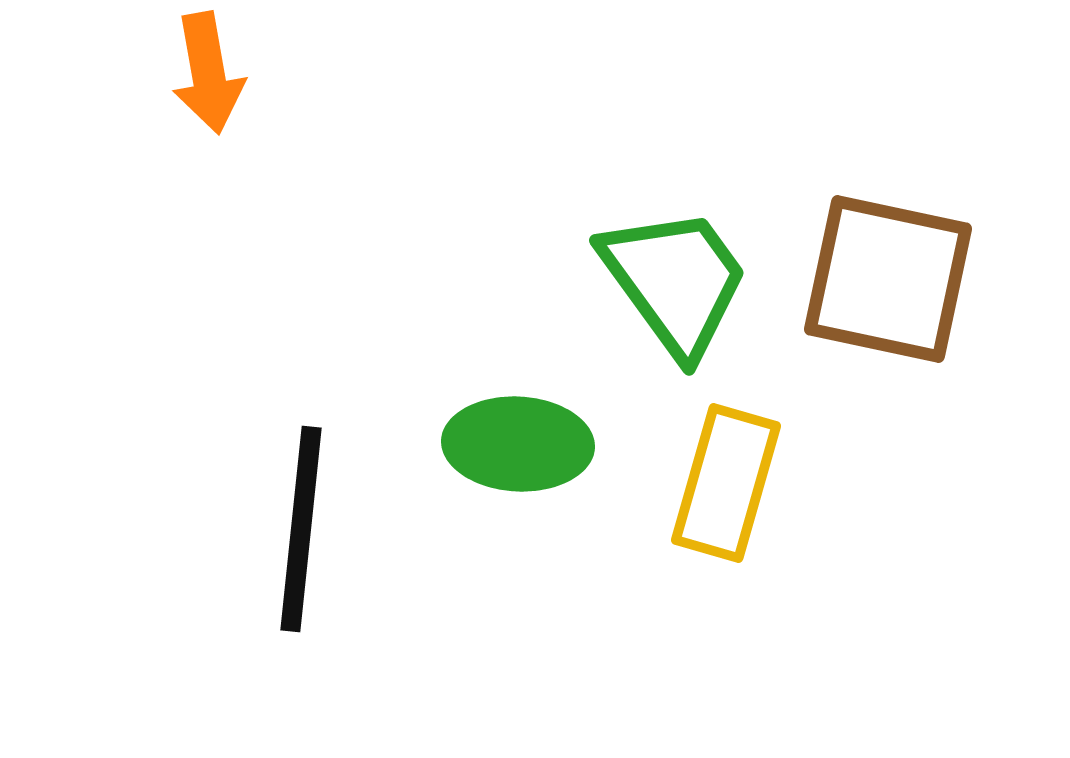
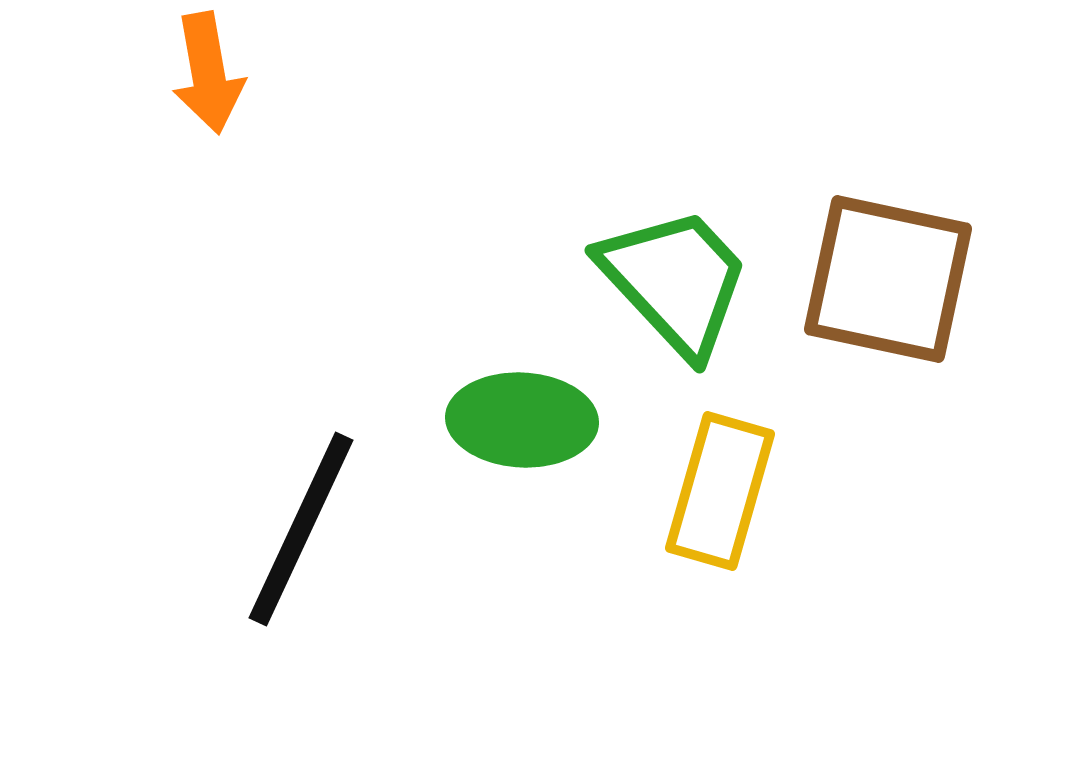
green trapezoid: rotated 7 degrees counterclockwise
green ellipse: moved 4 px right, 24 px up
yellow rectangle: moved 6 px left, 8 px down
black line: rotated 19 degrees clockwise
